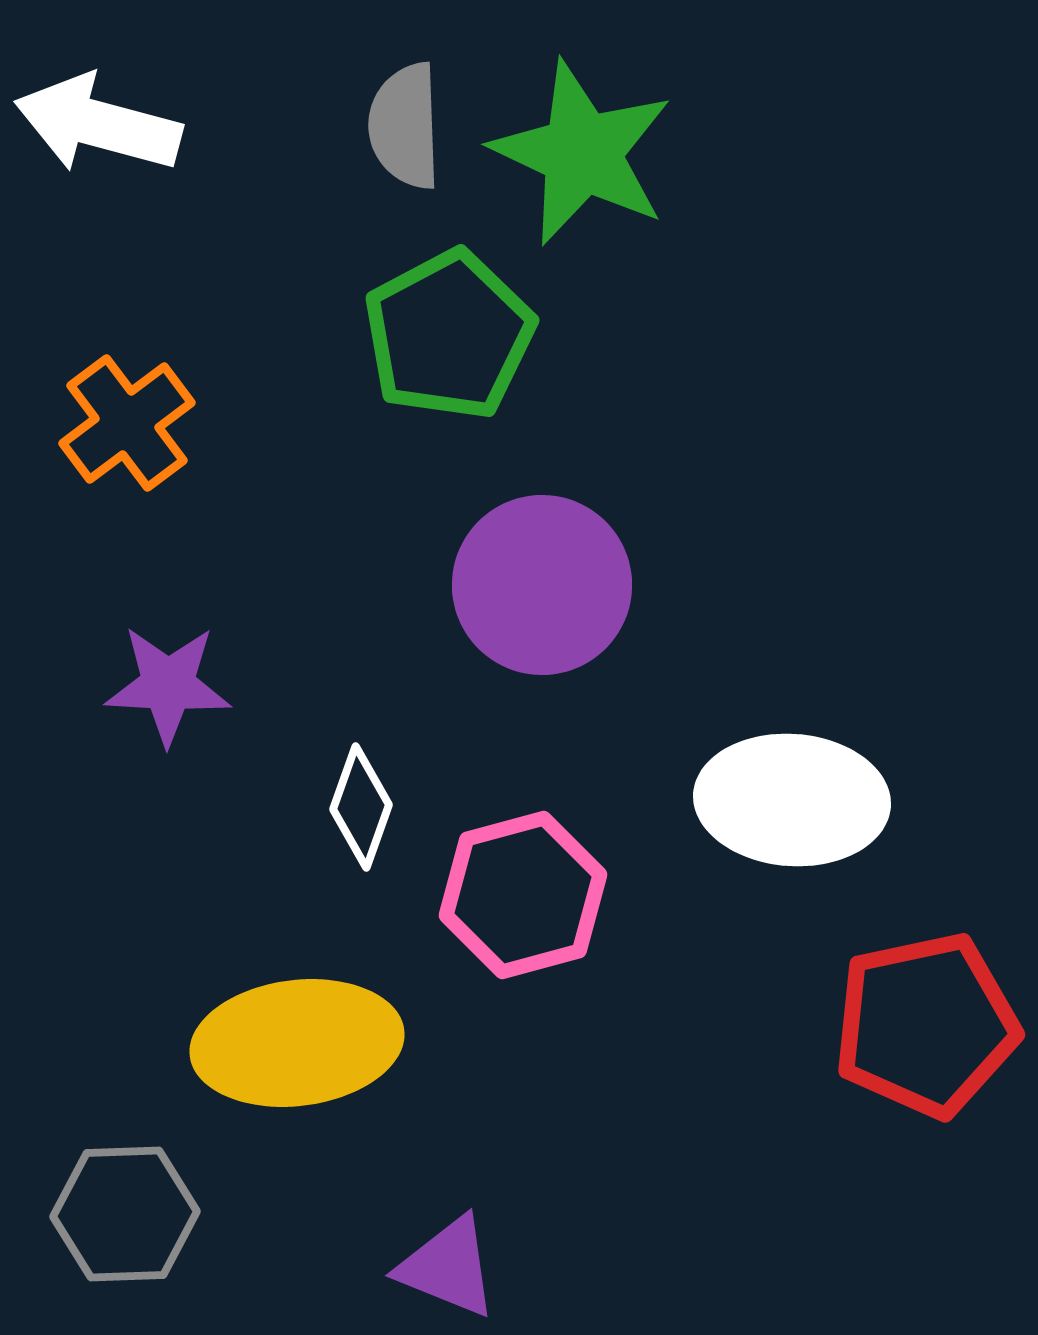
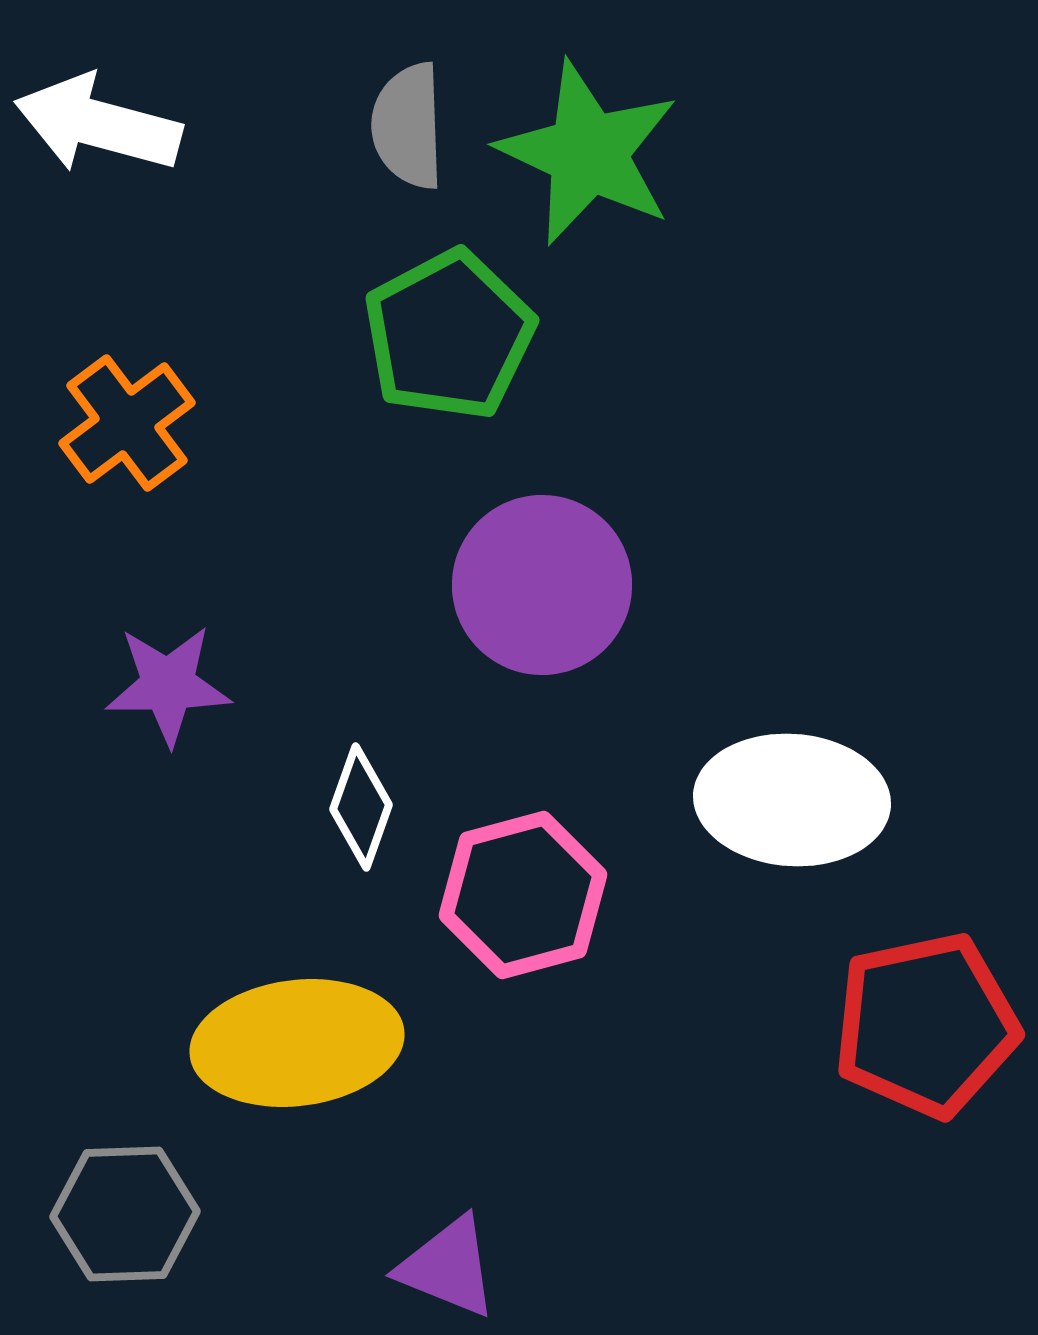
gray semicircle: moved 3 px right
green star: moved 6 px right
purple star: rotated 4 degrees counterclockwise
